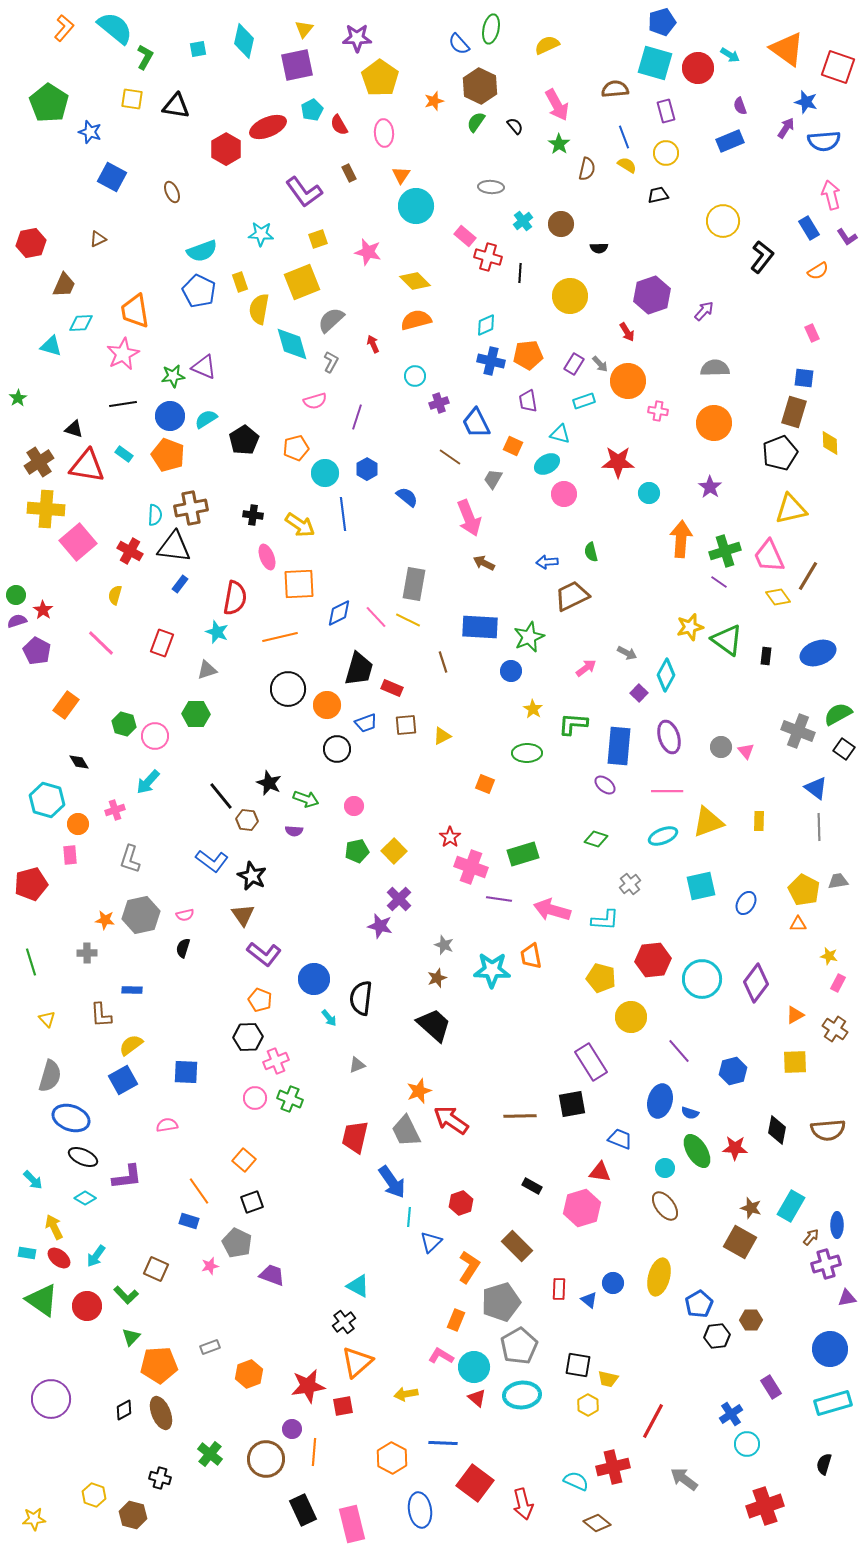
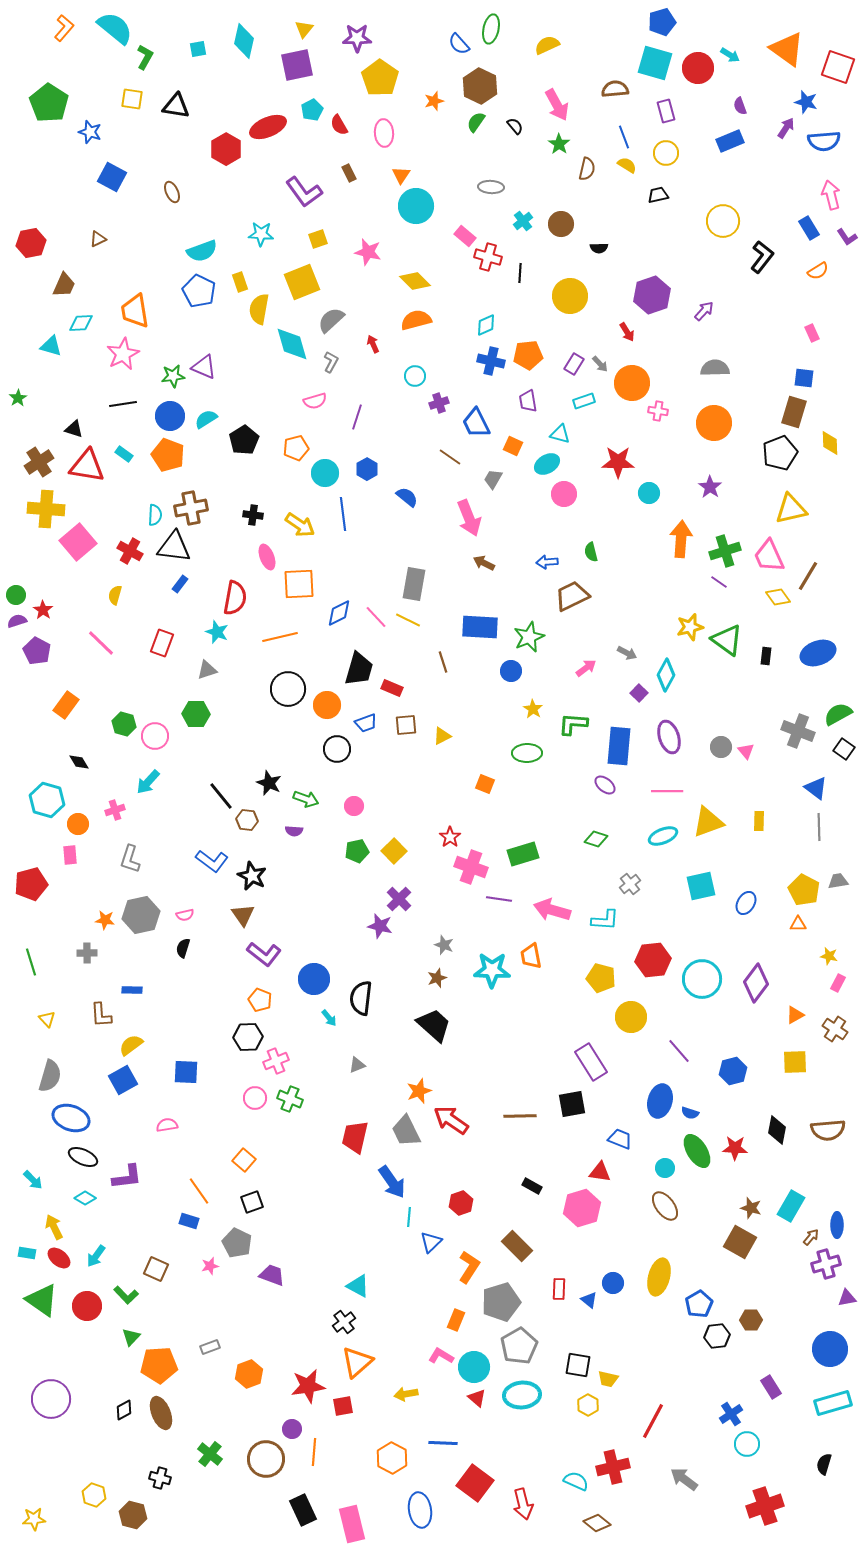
orange circle at (628, 381): moved 4 px right, 2 px down
